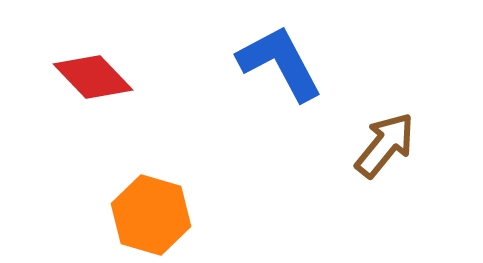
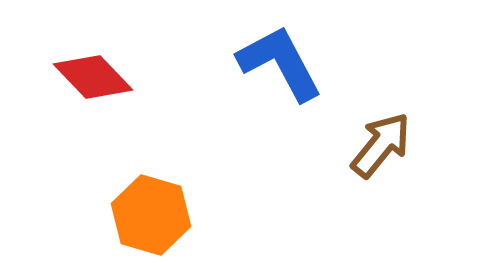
brown arrow: moved 4 px left
